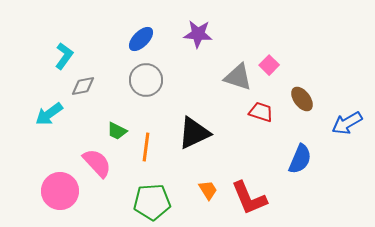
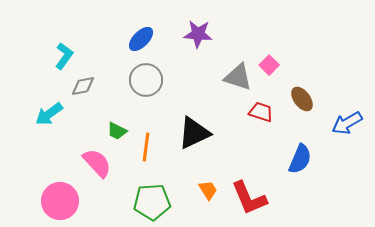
pink circle: moved 10 px down
